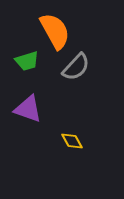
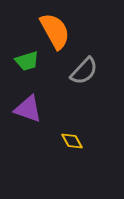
gray semicircle: moved 8 px right, 4 px down
